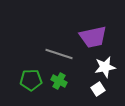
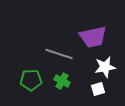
green cross: moved 3 px right
white square: rotated 16 degrees clockwise
